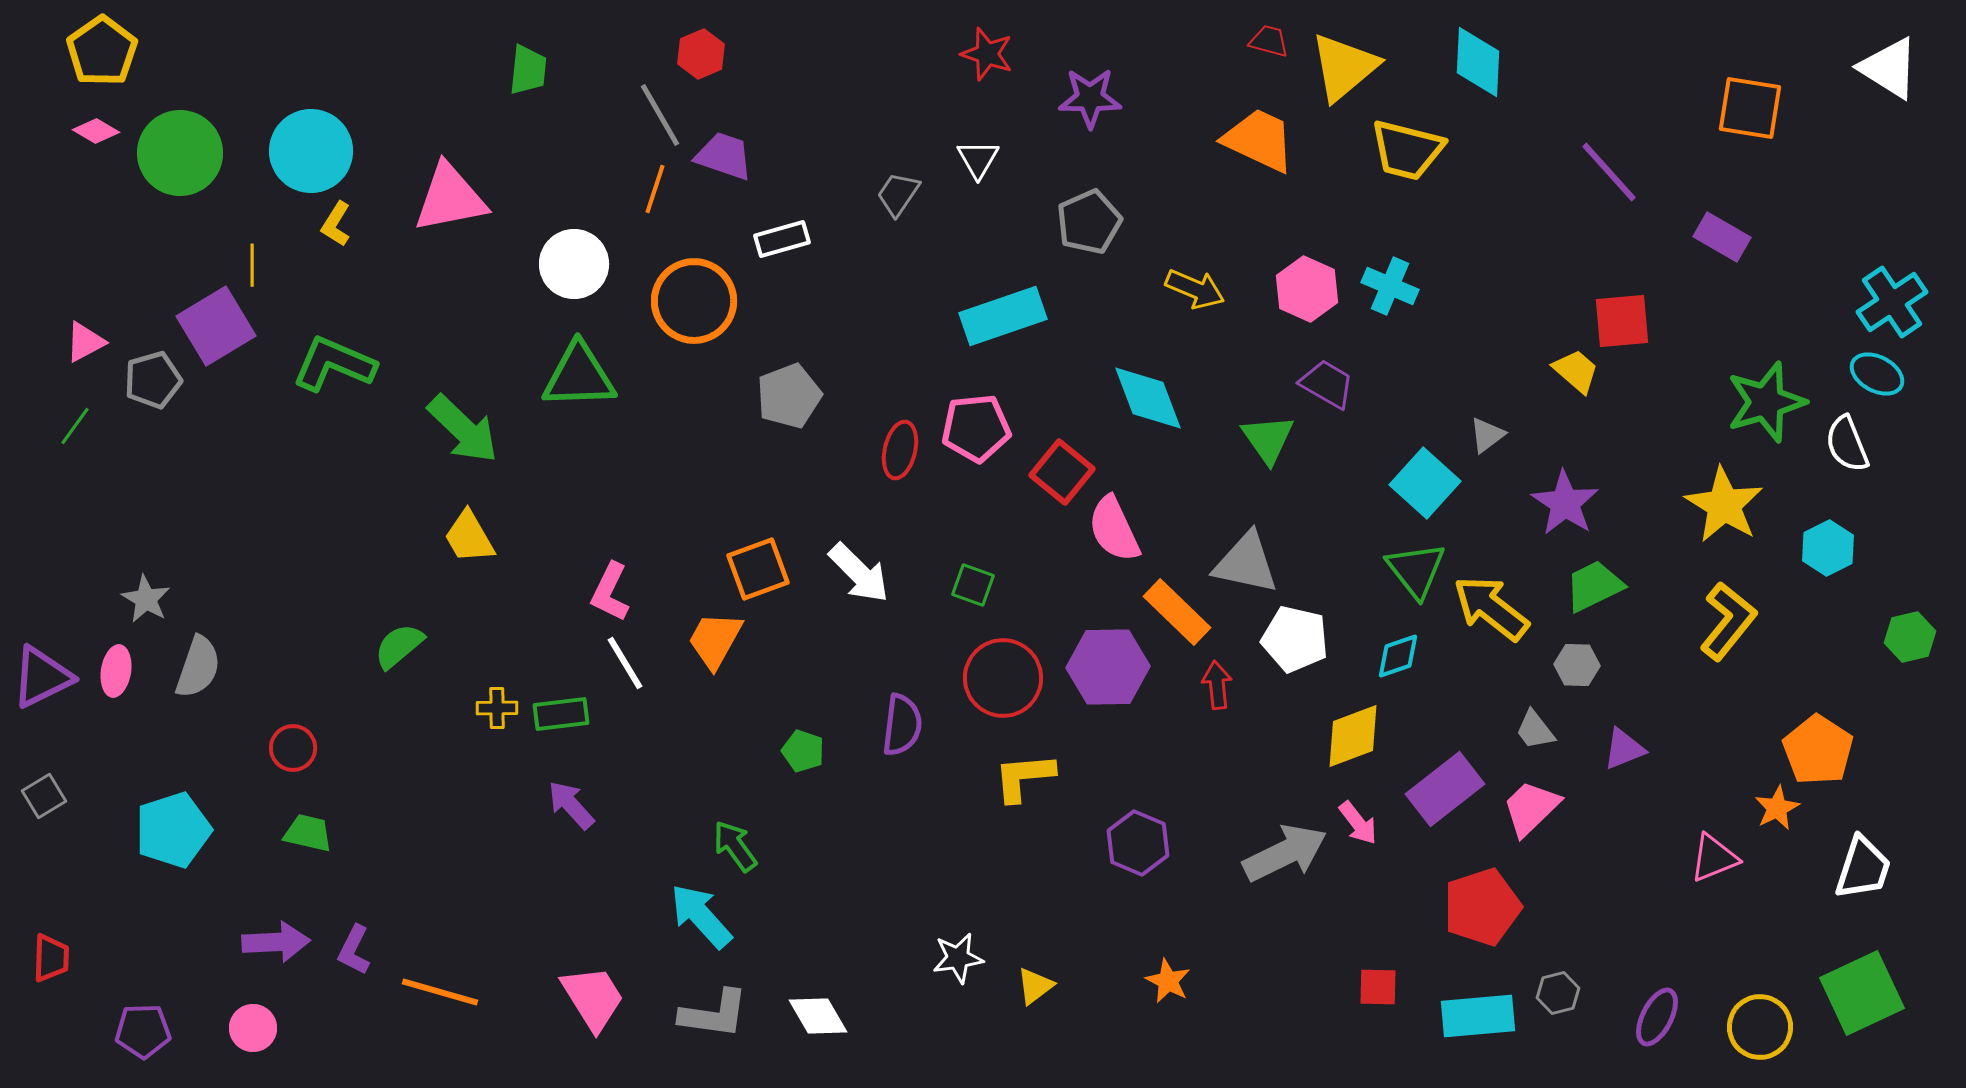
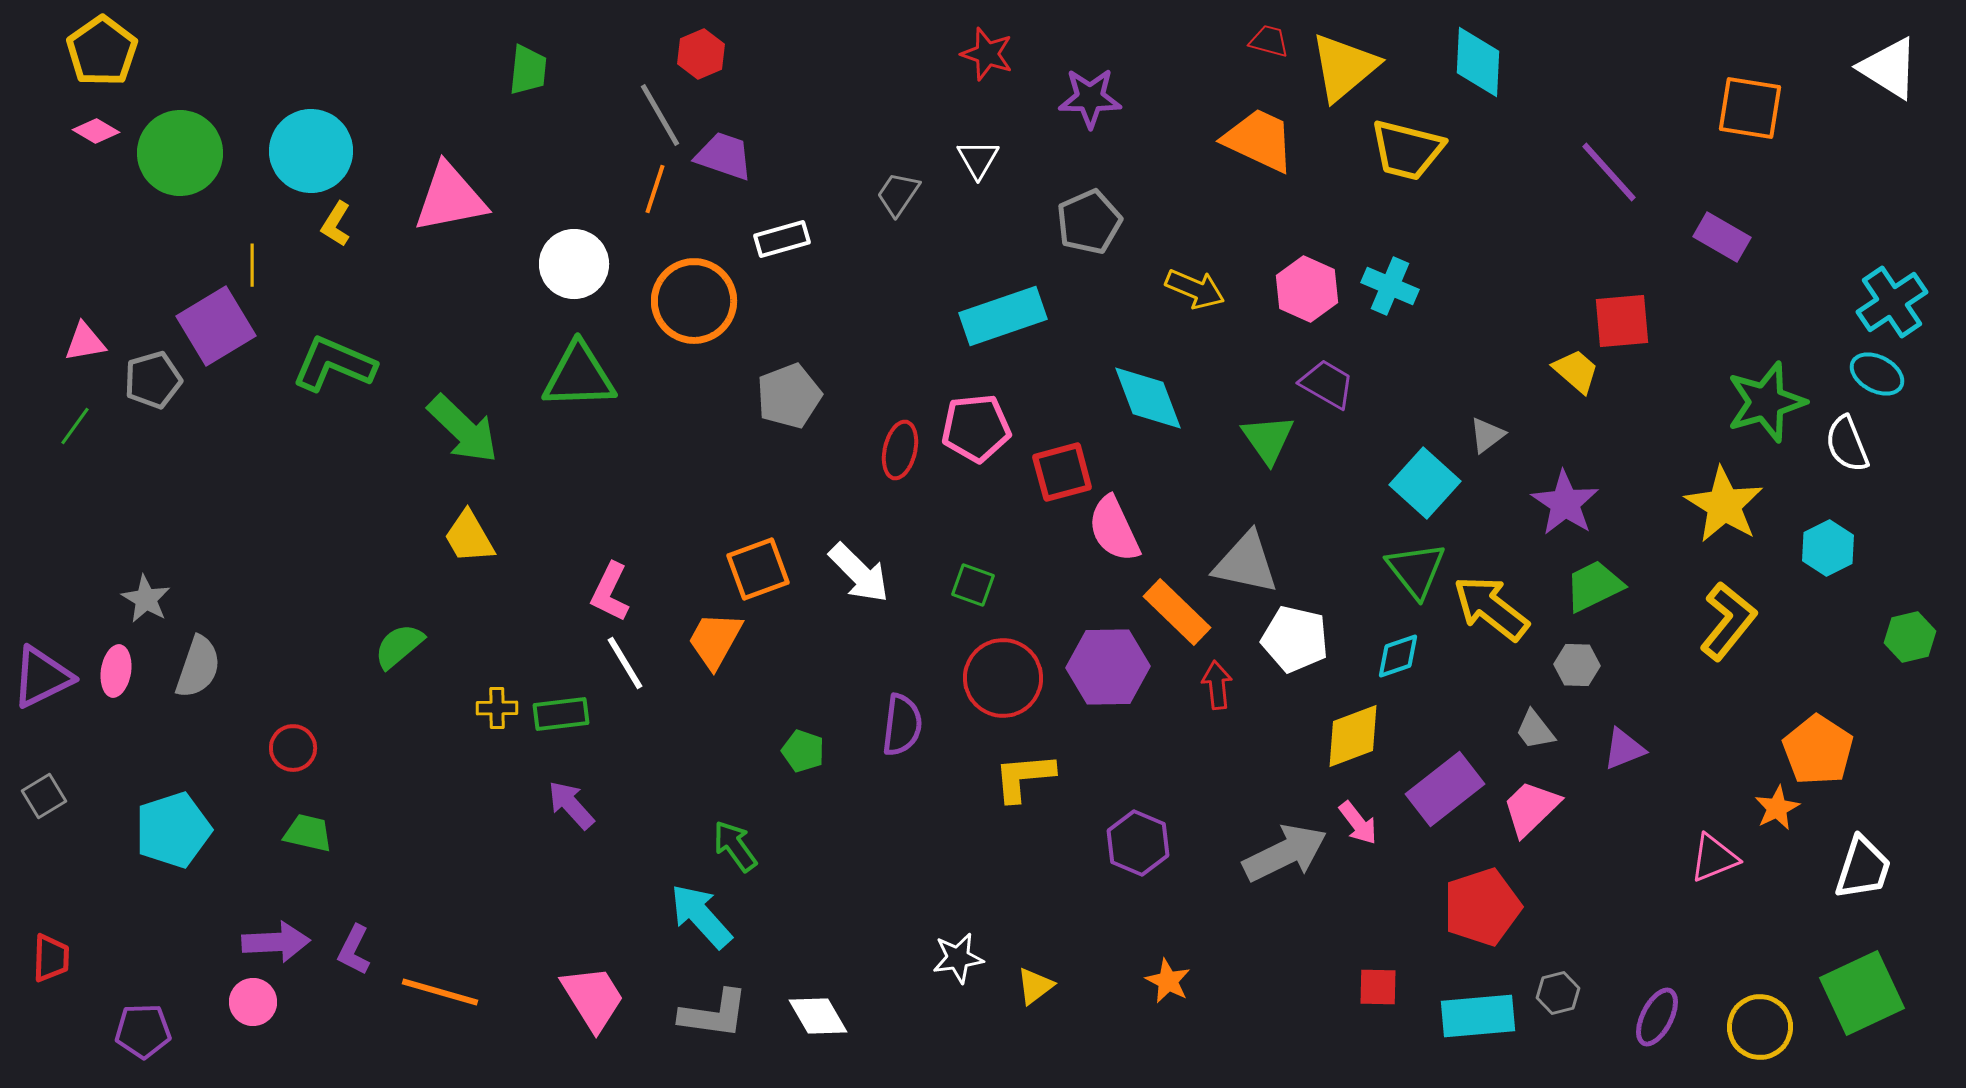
pink triangle at (85, 342): rotated 18 degrees clockwise
red square at (1062, 472): rotated 36 degrees clockwise
pink circle at (253, 1028): moved 26 px up
